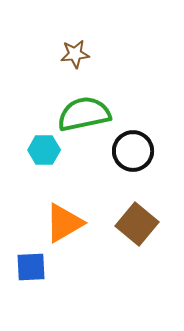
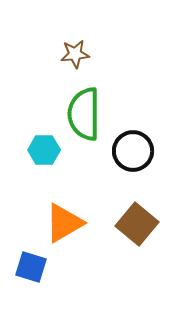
green semicircle: rotated 78 degrees counterclockwise
blue square: rotated 20 degrees clockwise
